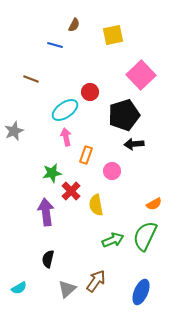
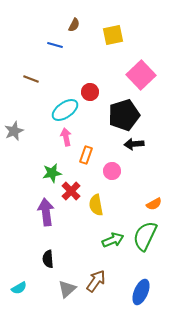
black semicircle: rotated 18 degrees counterclockwise
